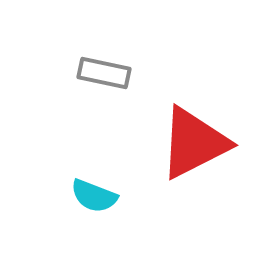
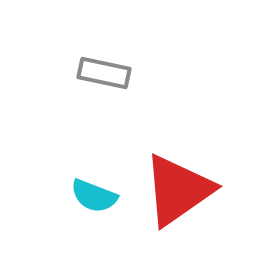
red triangle: moved 16 px left, 47 px down; rotated 8 degrees counterclockwise
